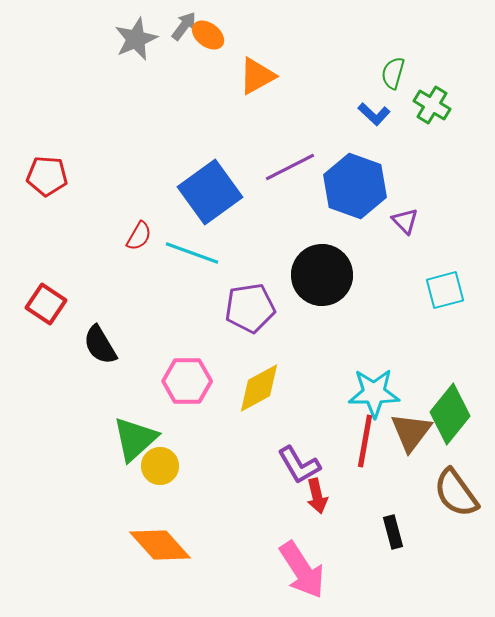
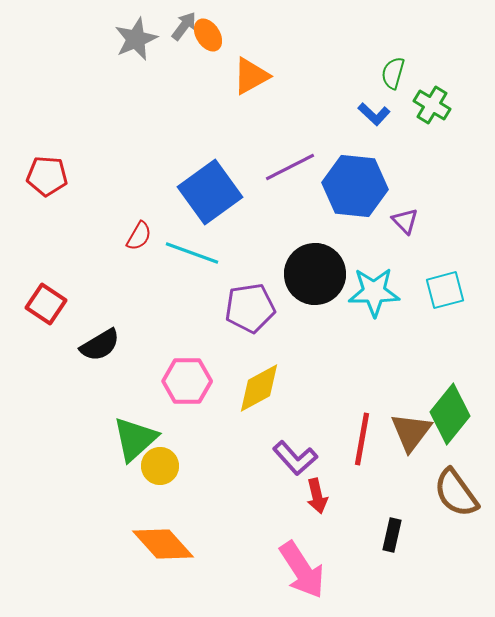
orange ellipse: rotated 20 degrees clockwise
orange triangle: moved 6 px left
blue hexagon: rotated 14 degrees counterclockwise
black circle: moved 7 px left, 1 px up
black semicircle: rotated 90 degrees counterclockwise
cyan star: moved 101 px up
red line: moved 3 px left, 2 px up
purple L-shape: moved 4 px left, 7 px up; rotated 12 degrees counterclockwise
black rectangle: moved 1 px left, 3 px down; rotated 28 degrees clockwise
orange diamond: moved 3 px right, 1 px up
